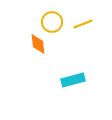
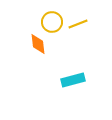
yellow line: moved 5 px left
